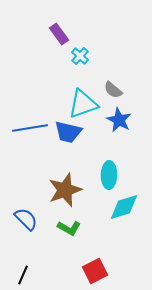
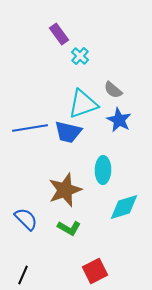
cyan ellipse: moved 6 px left, 5 px up
